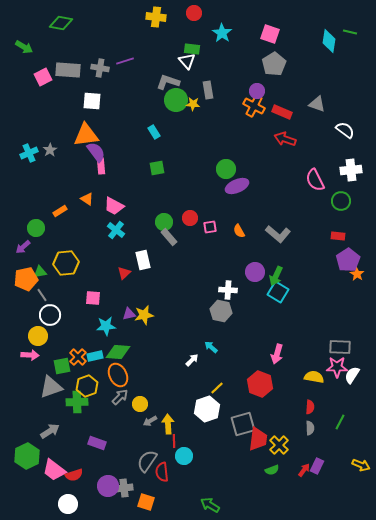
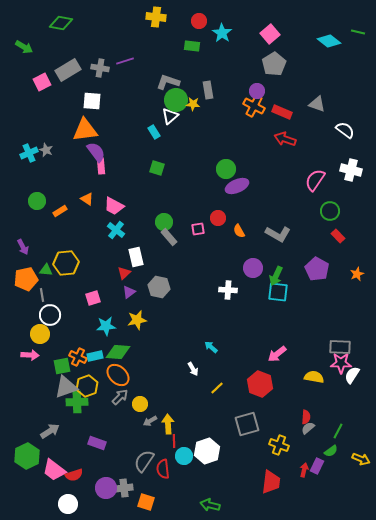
red circle at (194, 13): moved 5 px right, 8 px down
green line at (350, 32): moved 8 px right
pink square at (270, 34): rotated 30 degrees clockwise
cyan diamond at (329, 41): rotated 60 degrees counterclockwise
green rectangle at (192, 49): moved 3 px up
white triangle at (187, 61): moved 17 px left, 55 px down; rotated 30 degrees clockwise
gray rectangle at (68, 70): rotated 35 degrees counterclockwise
pink square at (43, 77): moved 1 px left, 5 px down
orange triangle at (86, 135): moved 1 px left, 5 px up
gray star at (50, 150): moved 4 px left; rotated 16 degrees counterclockwise
green square at (157, 168): rotated 28 degrees clockwise
white cross at (351, 170): rotated 20 degrees clockwise
pink semicircle at (315, 180): rotated 60 degrees clockwise
green circle at (341, 201): moved 11 px left, 10 px down
red circle at (190, 218): moved 28 px right
pink square at (210, 227): moved 12 px left, 2 px down
green circle at (36, 228): moved 1 px right, 27 px up
gray L-shape at (278, 234): rotated 10 degrees counterclockwise
red rectangle at (338, 236): rotated 40 degrees clockwise
purple arrow at (23, 247): rotated 77 degrees counterclockwise
white rectangle at (143, 260): moved 7 px left, 3 px up
purple pentagon at (348, 260): moved 31 px left, 9 px down; rotated 10 degrees counterclockwise
green triangle at (40, 272): moved 6 px right, 2 px up; rotated 16 degrees clockwise
purple circle at (255, 272): moved 2 px left, 4 px up
orange star at (357, 274): rotated 16 degrees clockwise
cyan square at (278, 292): rotated 25 degrees counterclockwise
gray line at (42, 295): rotated 24 degrees clockwise
pink square at (93, 298): rotated 21 degrees counterclockwise
gray hexagon at (221, 311): moved 62 px left, 24 px up
purple triangle at (129, 314): moved 22 px up; rotated 24 degrees counterclockwise
yellow star at (144, 315): moved 7 px left, 5 px down
yellow circle at (38, 336): moved 2 px right, 2 px up
pink arrow at (277, 354): rotated 36 degrees clockwise
orange cross at (78, 357): rotated 18 degrees counterclockwise
white arrow at (192, 360): moved 1 px right, 9 px down; rotated 104 degrees clockwise
pink star at (337, 367): moved 4 px right, 4 px up
orange ellipse at (118, 375): rotated 20 degrees counterclockwise
gray triangle at (51, 387): moved 15 px right
red semicircle at (310, 407): moved 4 px left, 10 px down
white hexagon at (207, 409): moved 42 px down
green line at (340, 422): moved 2 px left, 9 px down
gray square at (243, 424): moved 4 px right
gray semicircle at (310, 428): moved 2 px left; rotated 128 degrees counterclockwise
red trapezoid at (258, 439): moved 13 px right, 43 px down
yellow cross at (279, 445): rotated 24 degrees counterclockwise
gray semicircle at (147, 461): moved 3 px left
yellow arrow at (361, 465): moved 6 px up
green semicircle at (272, 470): moved 59 px right, 19 px up; rotated 16 degrees counterclockwise
red arrow at (304, 470): rotated 24 degrees counterclockwise
red semicircle at (162, 472): moved 1 px right, 3 px up
purple circle at (108, 486): moved 2 px left, 2 px down
green arrow at (210, 505): rotated 18 degrees counterclockwise
